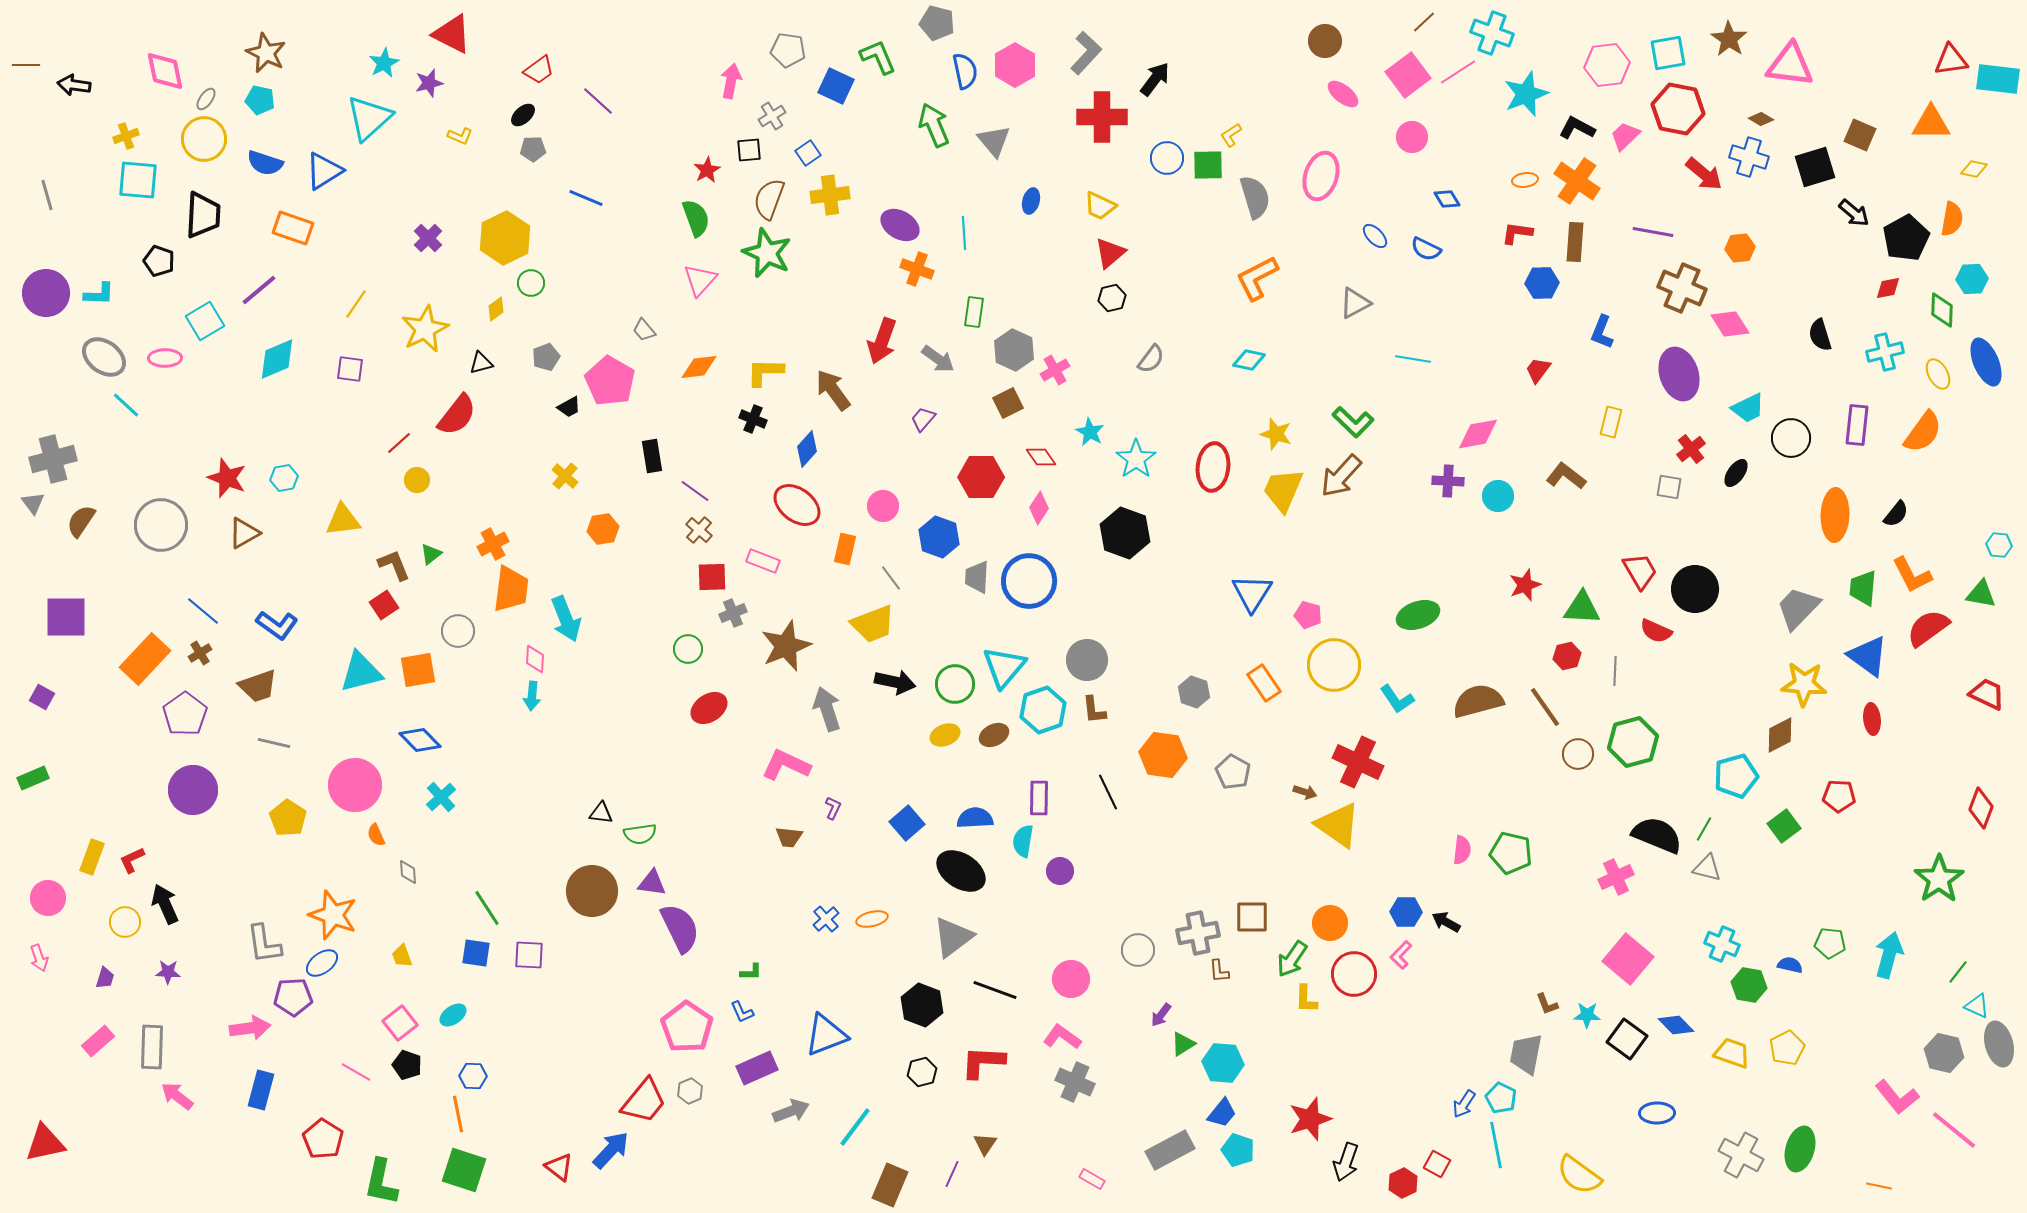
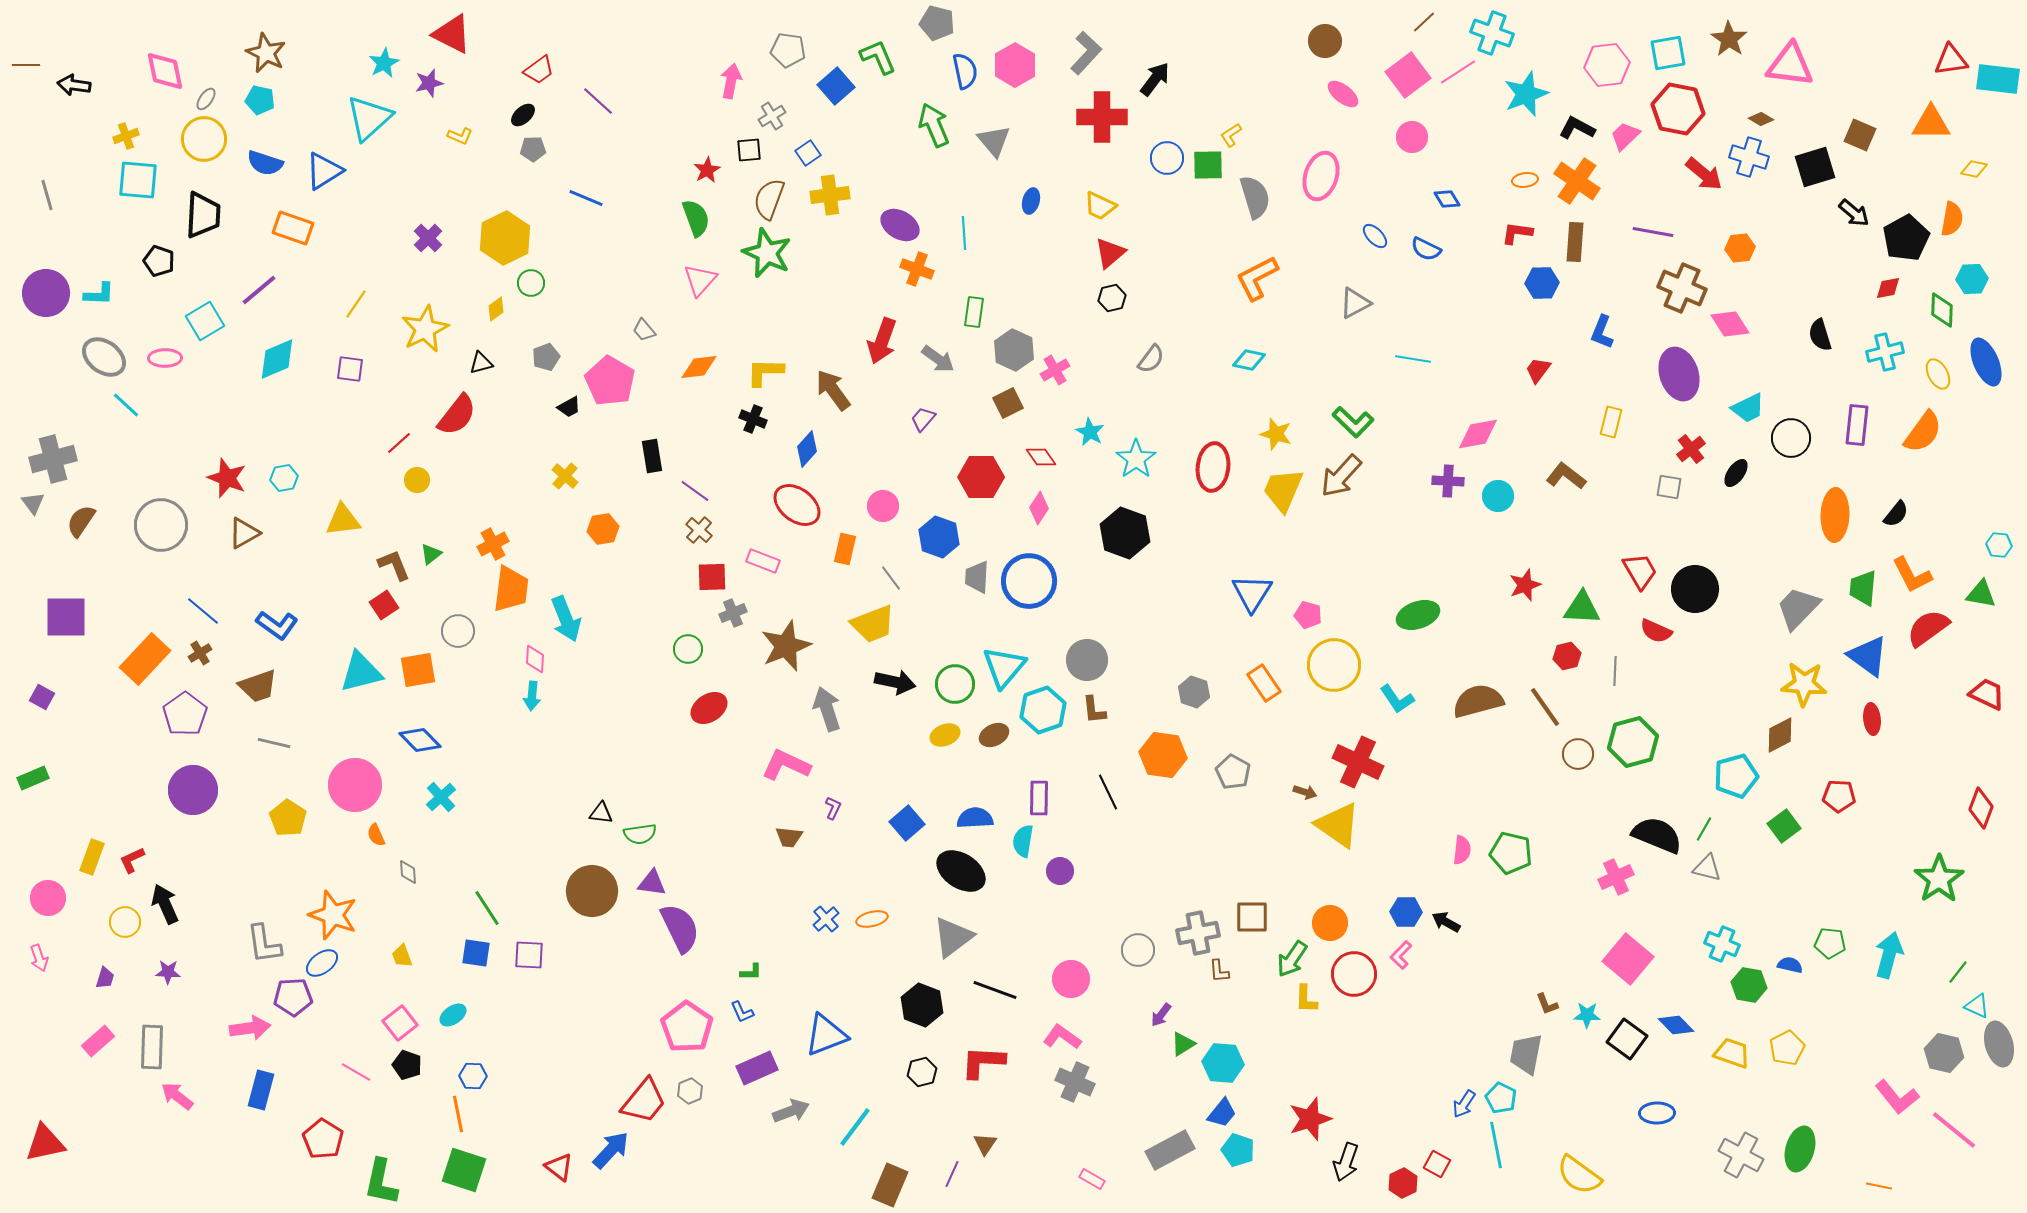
blue square at (836, 86): rotated 24 degrees clockwise
